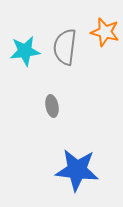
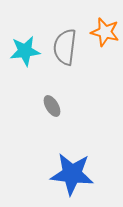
gray ellipse: rotated 20 degrees counterclockwise
blue star: moved 5 px left, 4 px down
